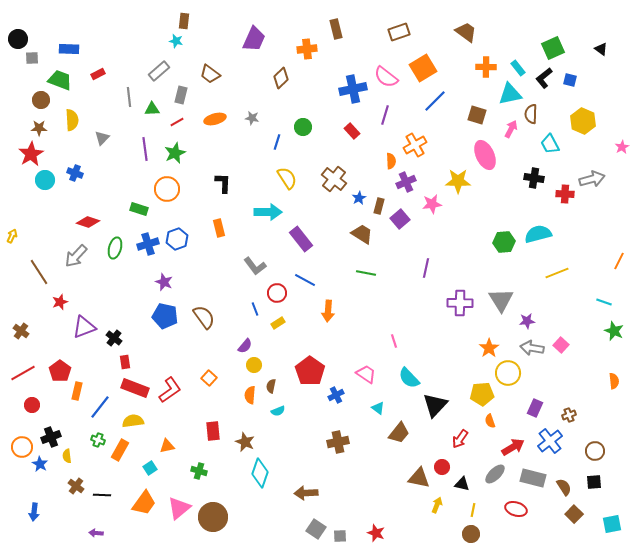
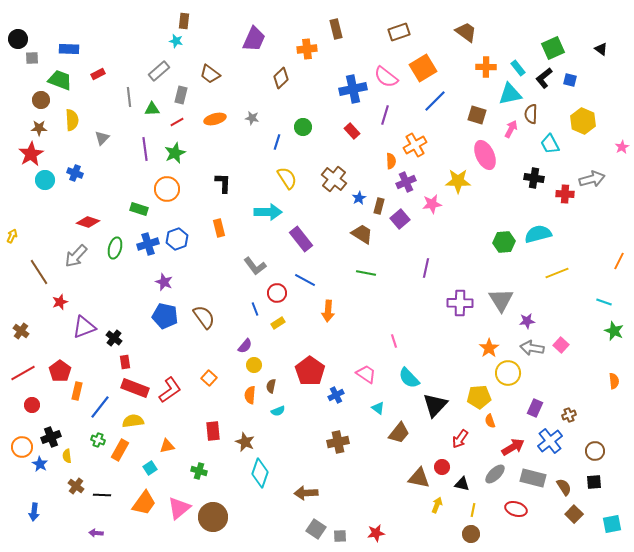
yellow pentagon at (482, 394): moved 3 px left, 3 px down
red star at (376, 533): rotated 30 degrees counterclockwise
